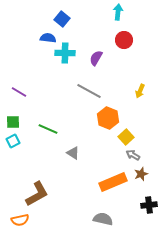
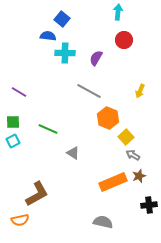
blue semicircle: moved 2 px up
brown star: moved 2 px left, 2 px down
gray semicircle: moved 3 px down
